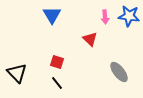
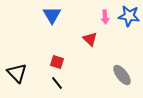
gray ellipse: moved 3 px right, 3 px down
